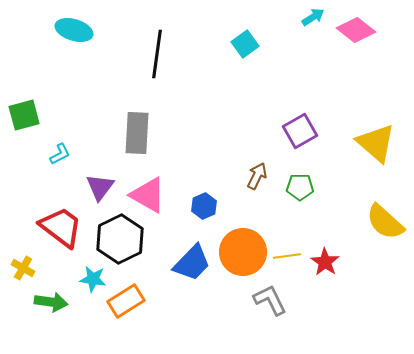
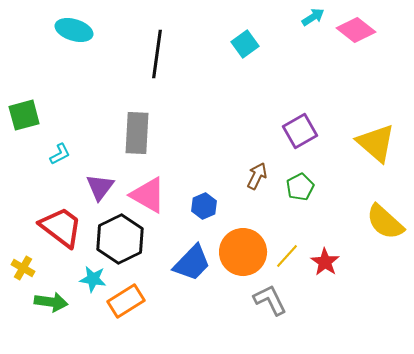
green pentagon: rotated 28 degrees counterclockwise
yellow line: rotated 40 degrees counterclockwise
